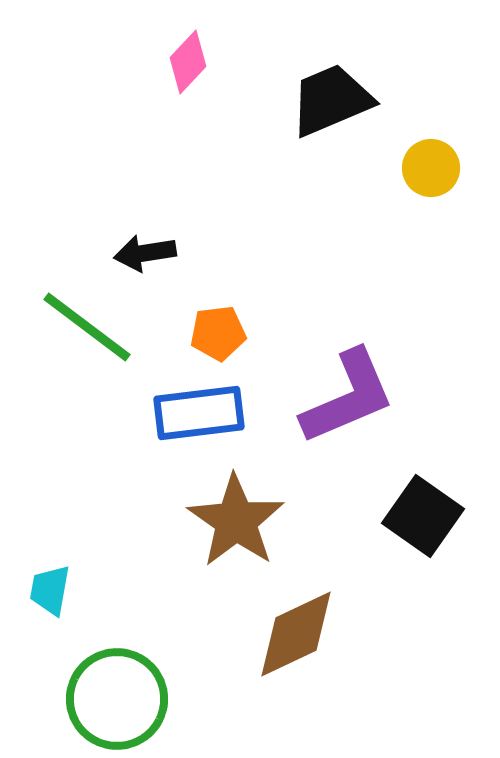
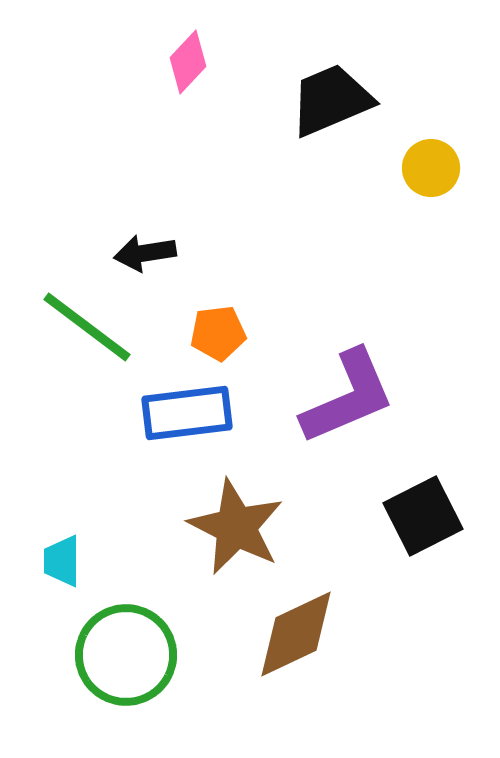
blue rectangle: moved 12 px left
black square: rotated 28 degrees clockwise
brown star: moved 6 px down; rotated 8 degrees counterclockwise
cyan trapezoid: moved 12 px right, 29 px up; rotated 10 degrees counterclockwise
green circle: moved 9 px right, 44 px up
